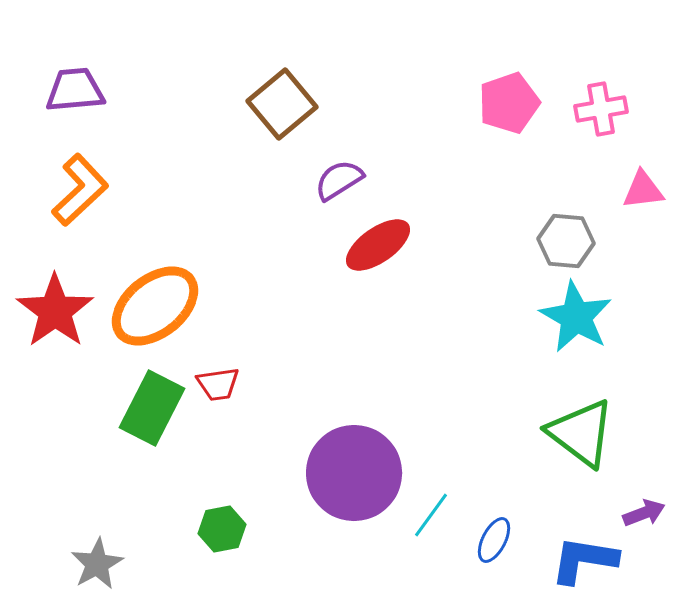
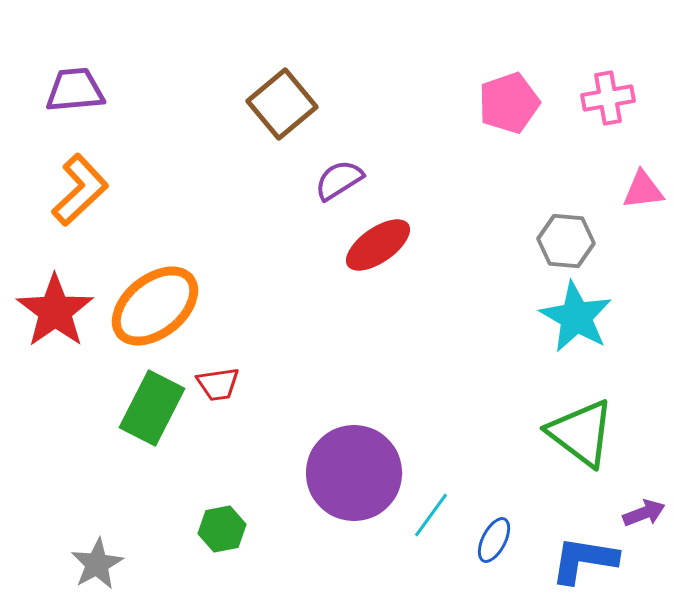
pink cross: moved 7 px right, 11 px up
